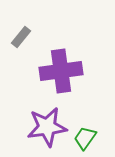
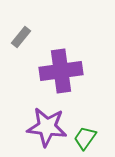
purple star: rotated 15 degrees clockwise
